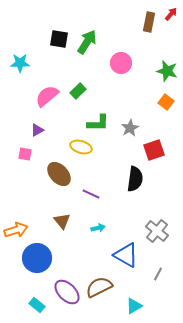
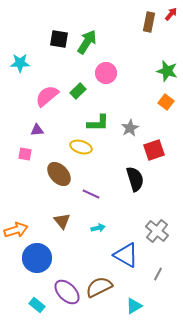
pink circle: moved 15 px left, 10 px down
purple triangle: rotated 24 degrees clockwise
black semicircle: rotated 25 degrees counterclockwise
